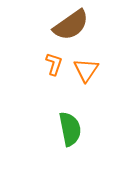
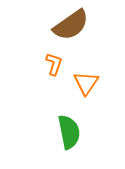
orange triangle: moved 13 px down
green semicircle: moved 1 px left, 3 px down
